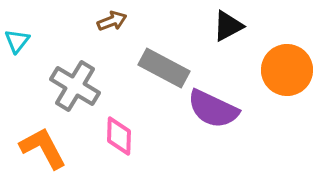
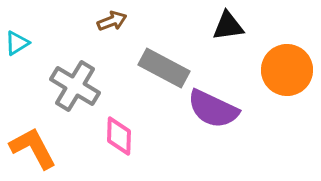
black triangle: rotated 20 degrees clockwise
cyan triangle: moved 2 px down; rotated 20 degrees clockwise
orange L-shape: moved 10 px left
